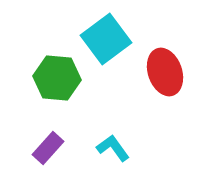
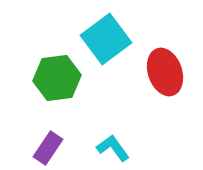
green hexagon: rotated 12 degrees counterclockwise
purple rectangle: rotated 8 degrees counterclockwise
